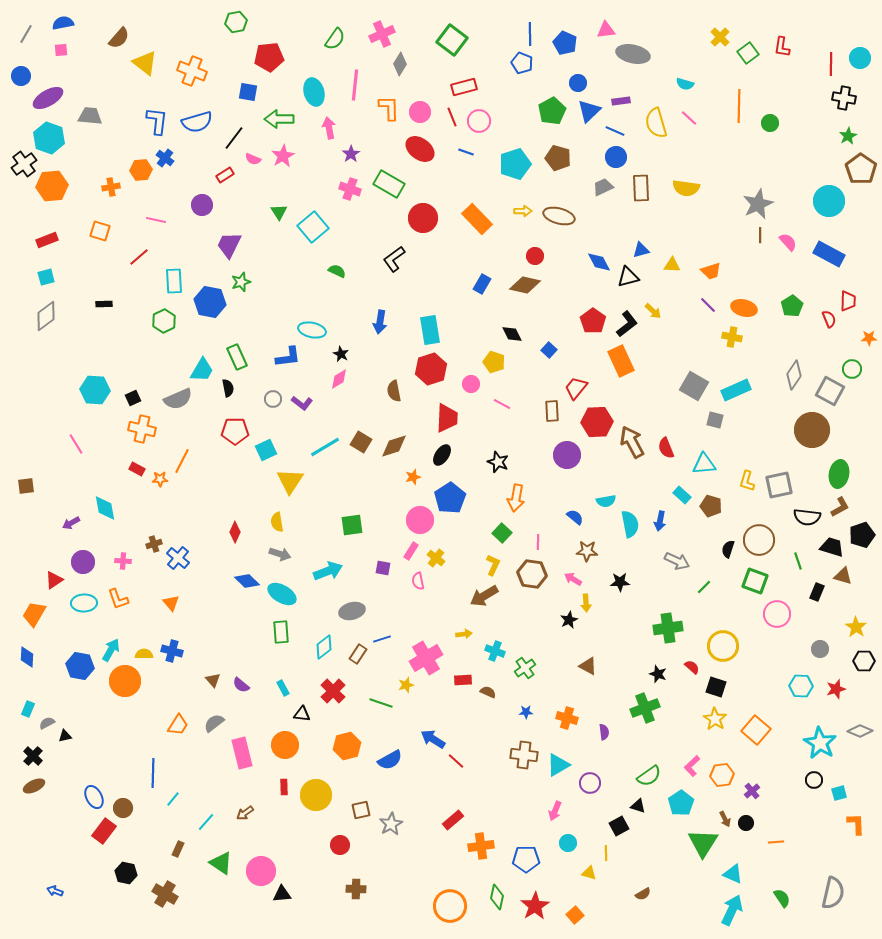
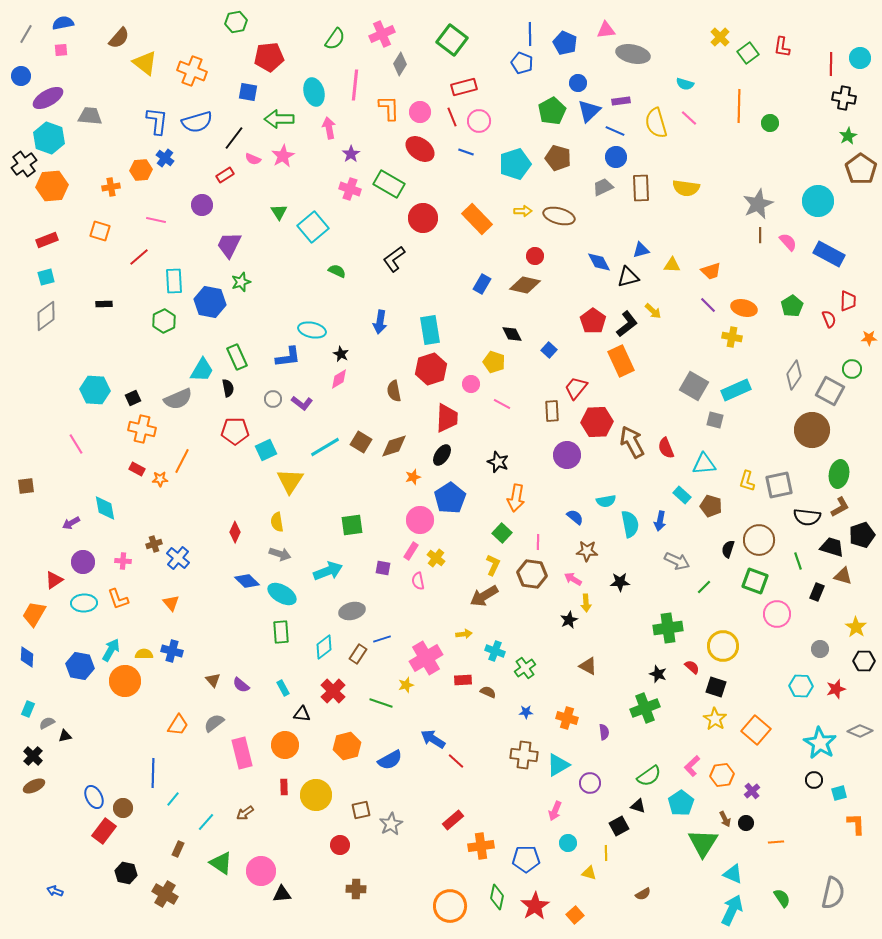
cyan circle at (829, 201): moved 11 px left
